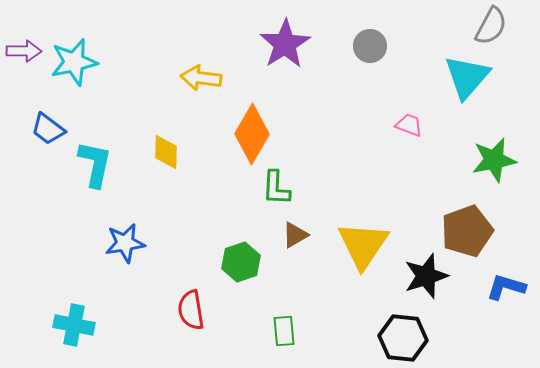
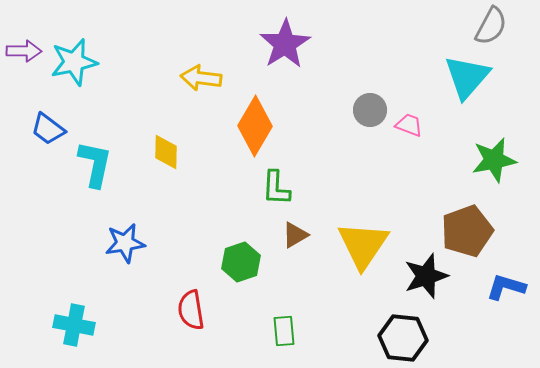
gray circle: moved 64 px down
orange diamond: moved 3 px right, 8 px up
